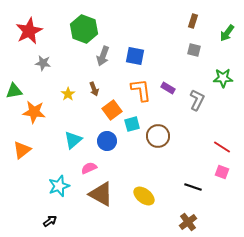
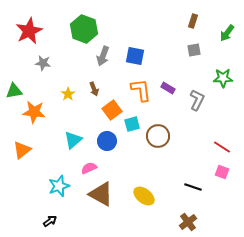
gray square: rotated 24 degrees counterclockwise
